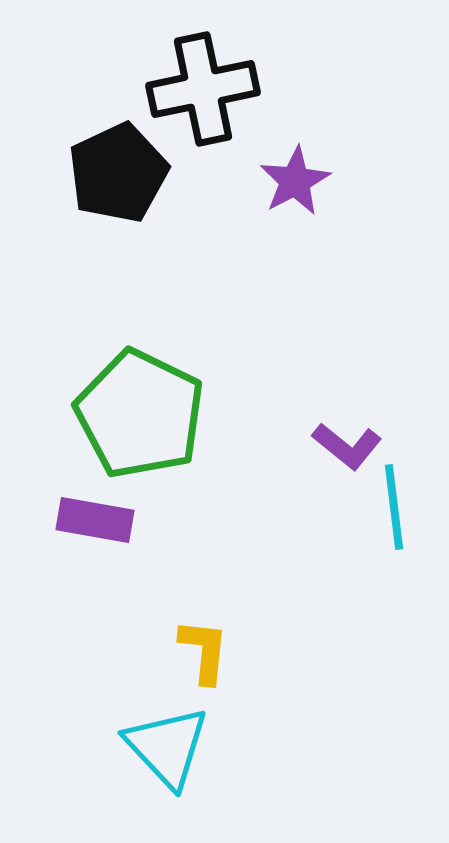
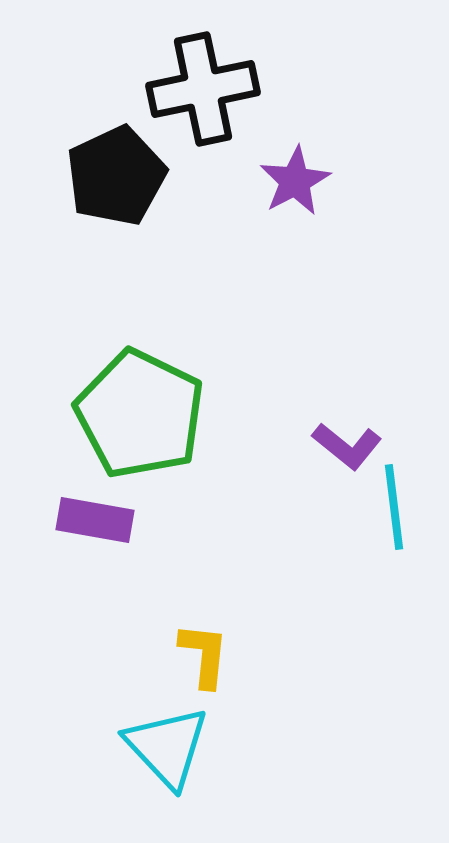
black pentagon: moved 2 px left, 3 px down
yellow L-shape: moved 4 px down
